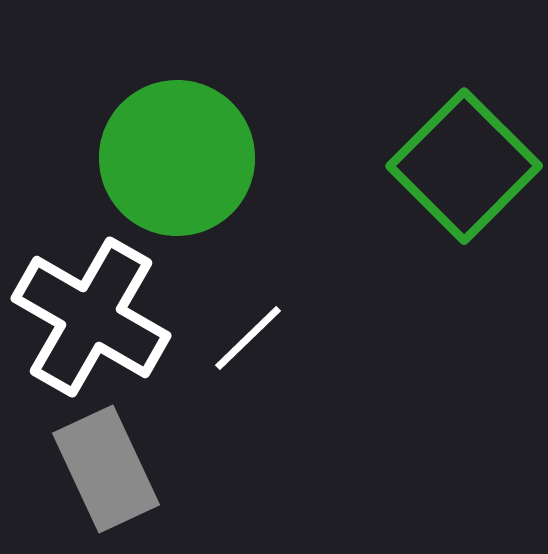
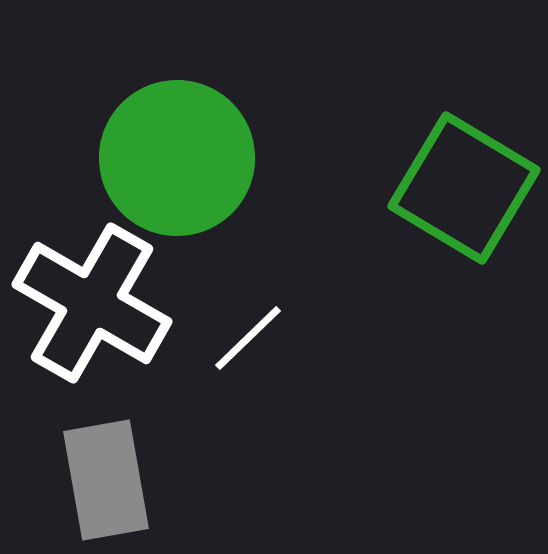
green square: moved 22 px down; rotated 14 degrees counterclockwise
white cross: moved 1 px right, 14 px up
gray rectangle: moved 11 px down; rotated 15 degrees clockwise
